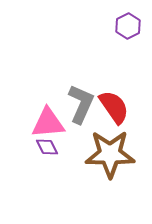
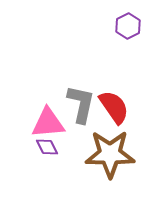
gray L-shape: rotated 12 degrees counterclockwise
